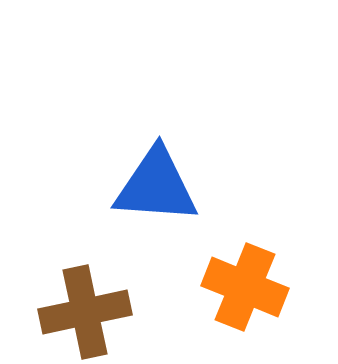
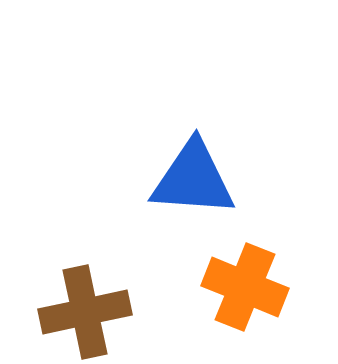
blue triangle: moved 37 px right, 7 px up
